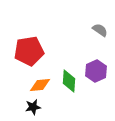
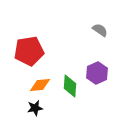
purple hexagon: moved 1 px right, 2 px down
green diamond: moved 1 px right, 5 px down
black star: moved 2 px right, 1 px down
